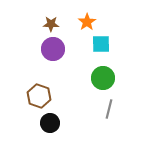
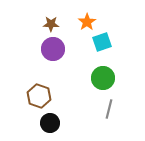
cyan square: moved 1 px right, 2 px up; rotated 18 degrees counterclockwise
